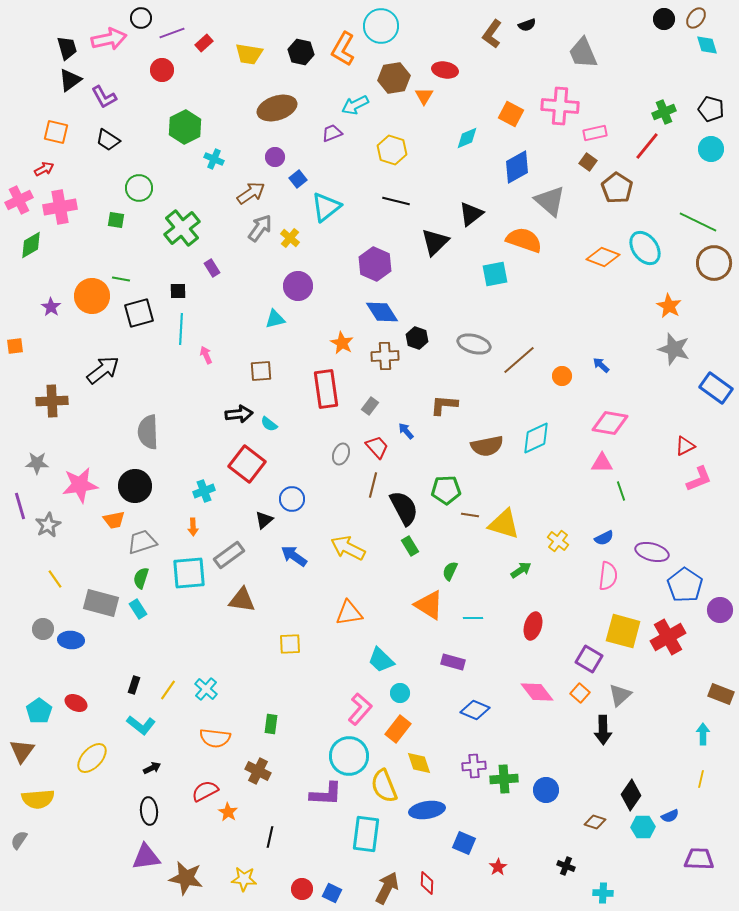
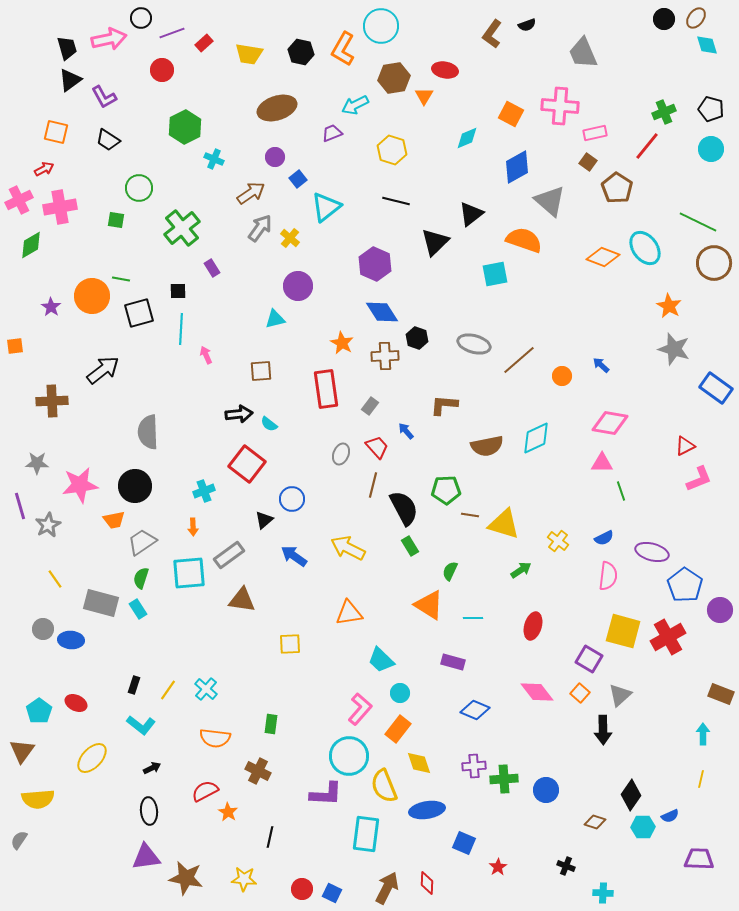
gray trapezoid at (142, 542): rotated 16 degrees counterclockwise
